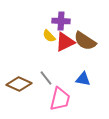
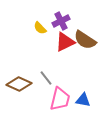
purple cross: rotated 30 degrees counterclockwise
yellow semicircle: moved 9 px left, 8 px up
brown semicircle: moved 1 px up
blue triangle: moved 21 px down
